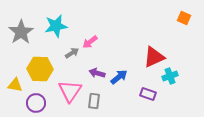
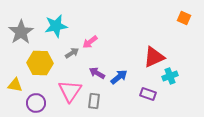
yellow hexagon: moved 6 px up
purple arrow: rotated 14 degrees clockwise
